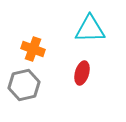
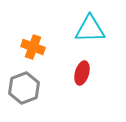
orange cross: moved 2 px up
gray hexagon: moved 3 px down; rotated 8 degrees counterclockwise
